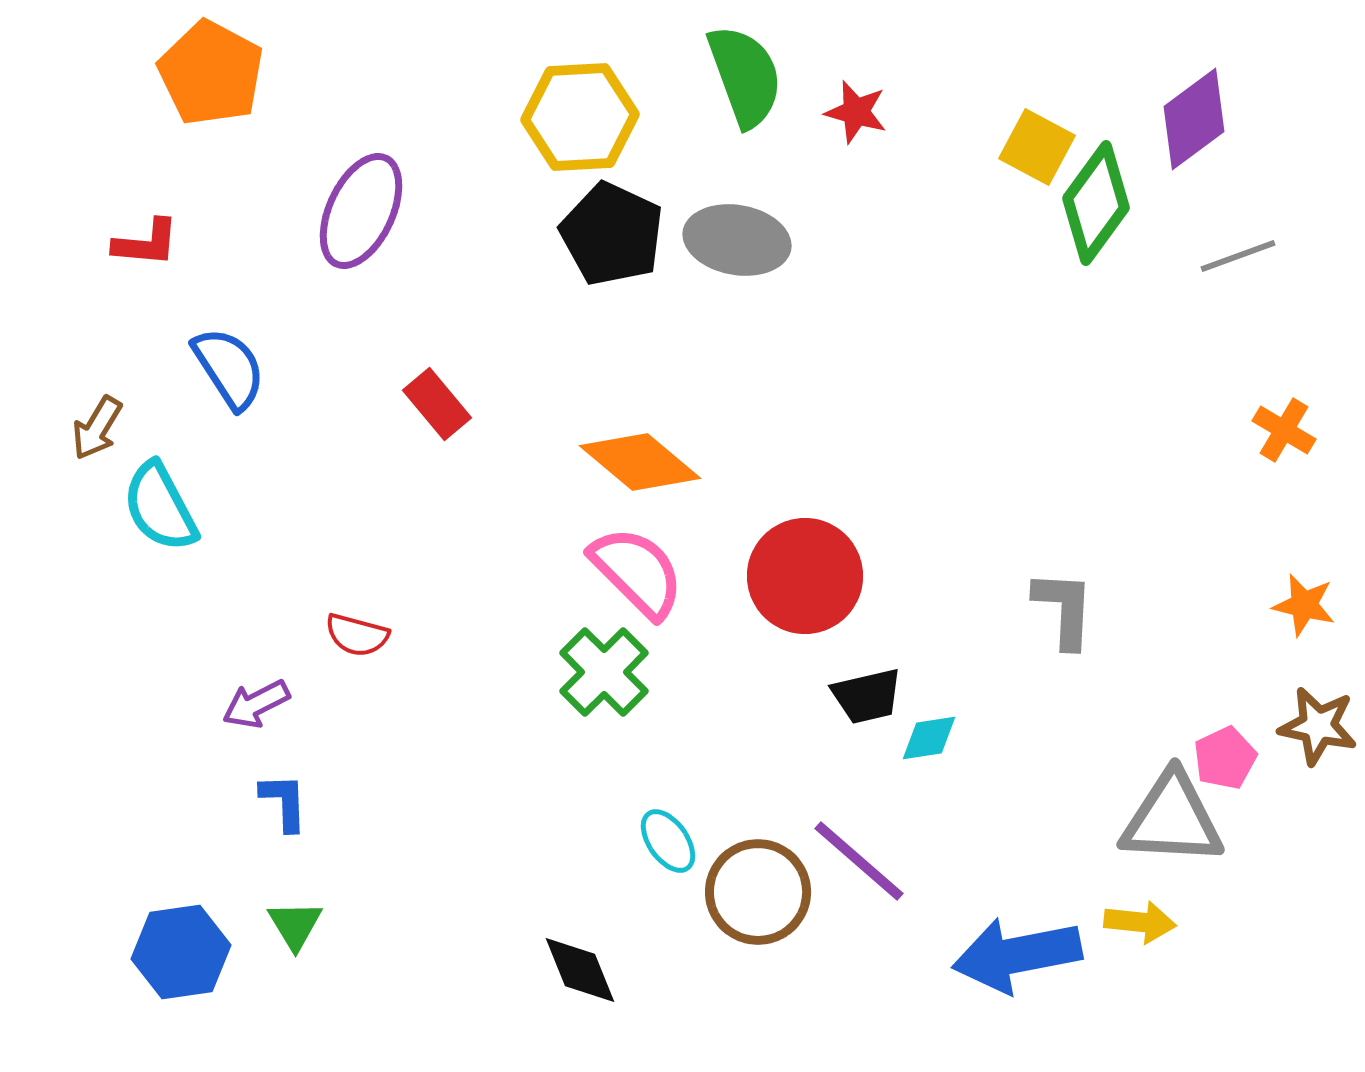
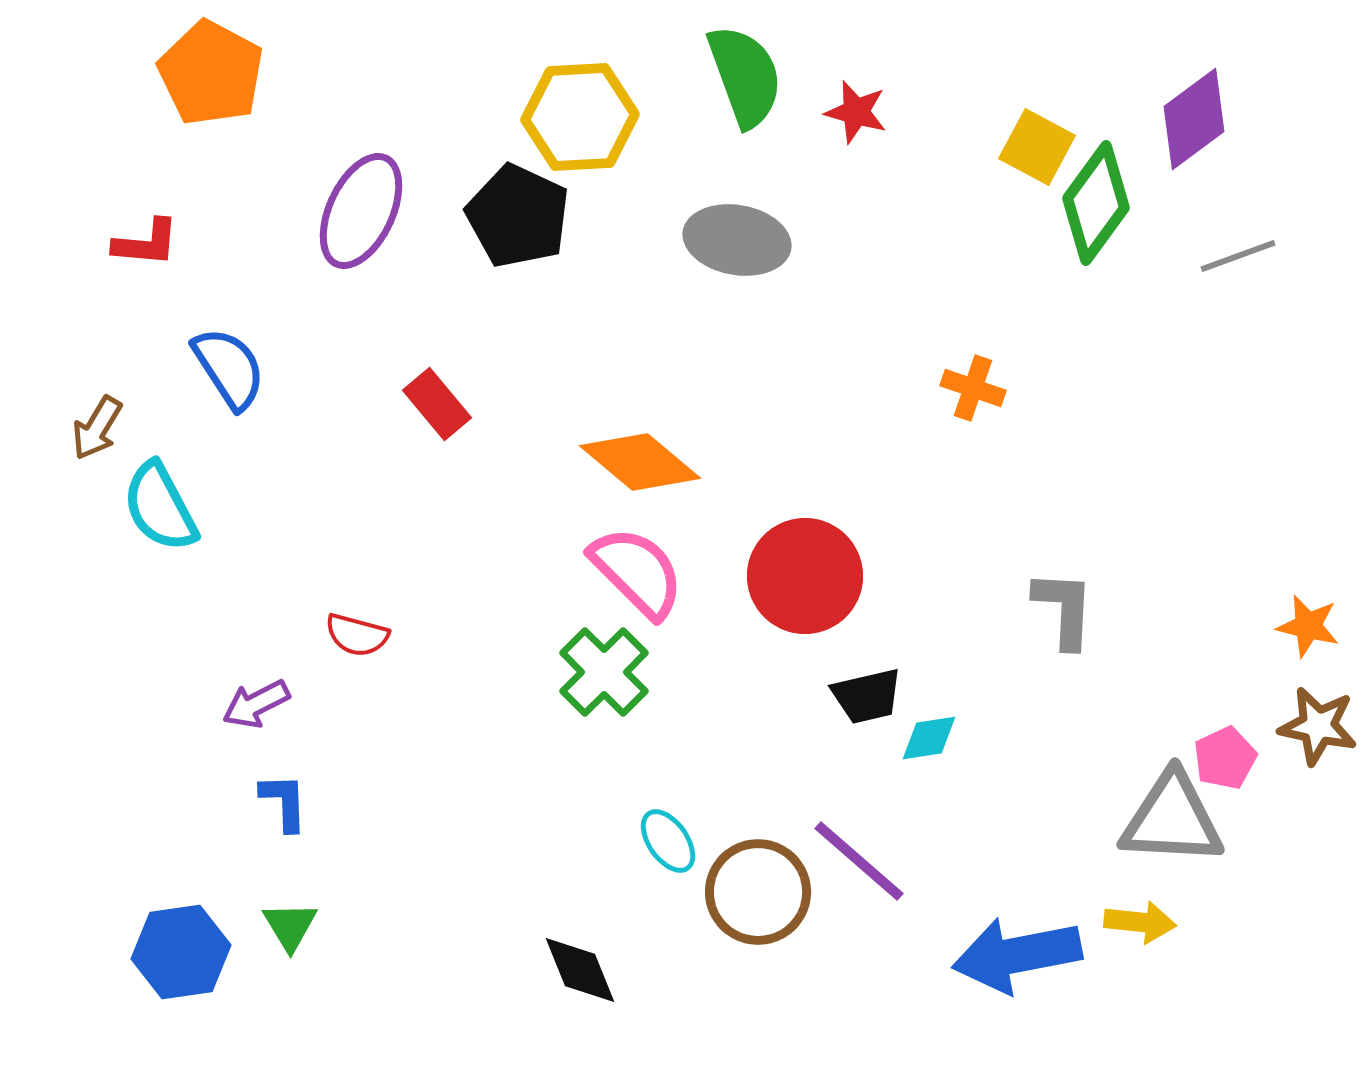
black pentagon: moved 94 px left, 18 px up
orange cross: moved 311 px left, 42 px up; rotated 12 degrees counterclockwise
orange star: moved 4 px right, 21 px down
green triangle: moved 5 px left, 1 px down
